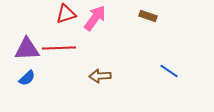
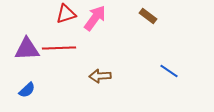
brown rectangle: rotated 18 degrees clockwise
blue semicircle: moved 12 px down
